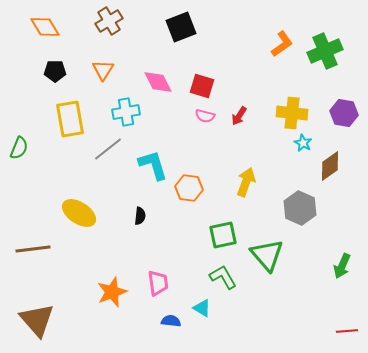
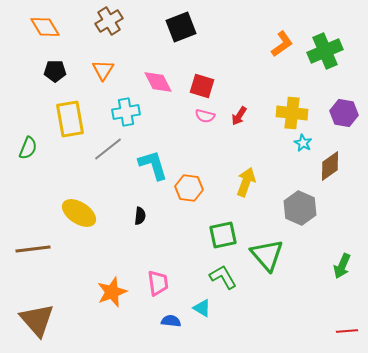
green semicircle: moved 9 px right
